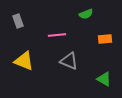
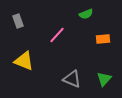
pink line: rotated 42 degrees counterclockwise
orange rectangle: moved 2 px left
gray triangle: moved 3 px right, 18 px down
green triangle: rotated 42 degrees clockwise
